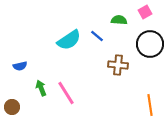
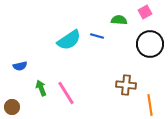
blue line: rotated 24 degrees counterclockwise
brown cross: moved 8 px right, 20 px down
